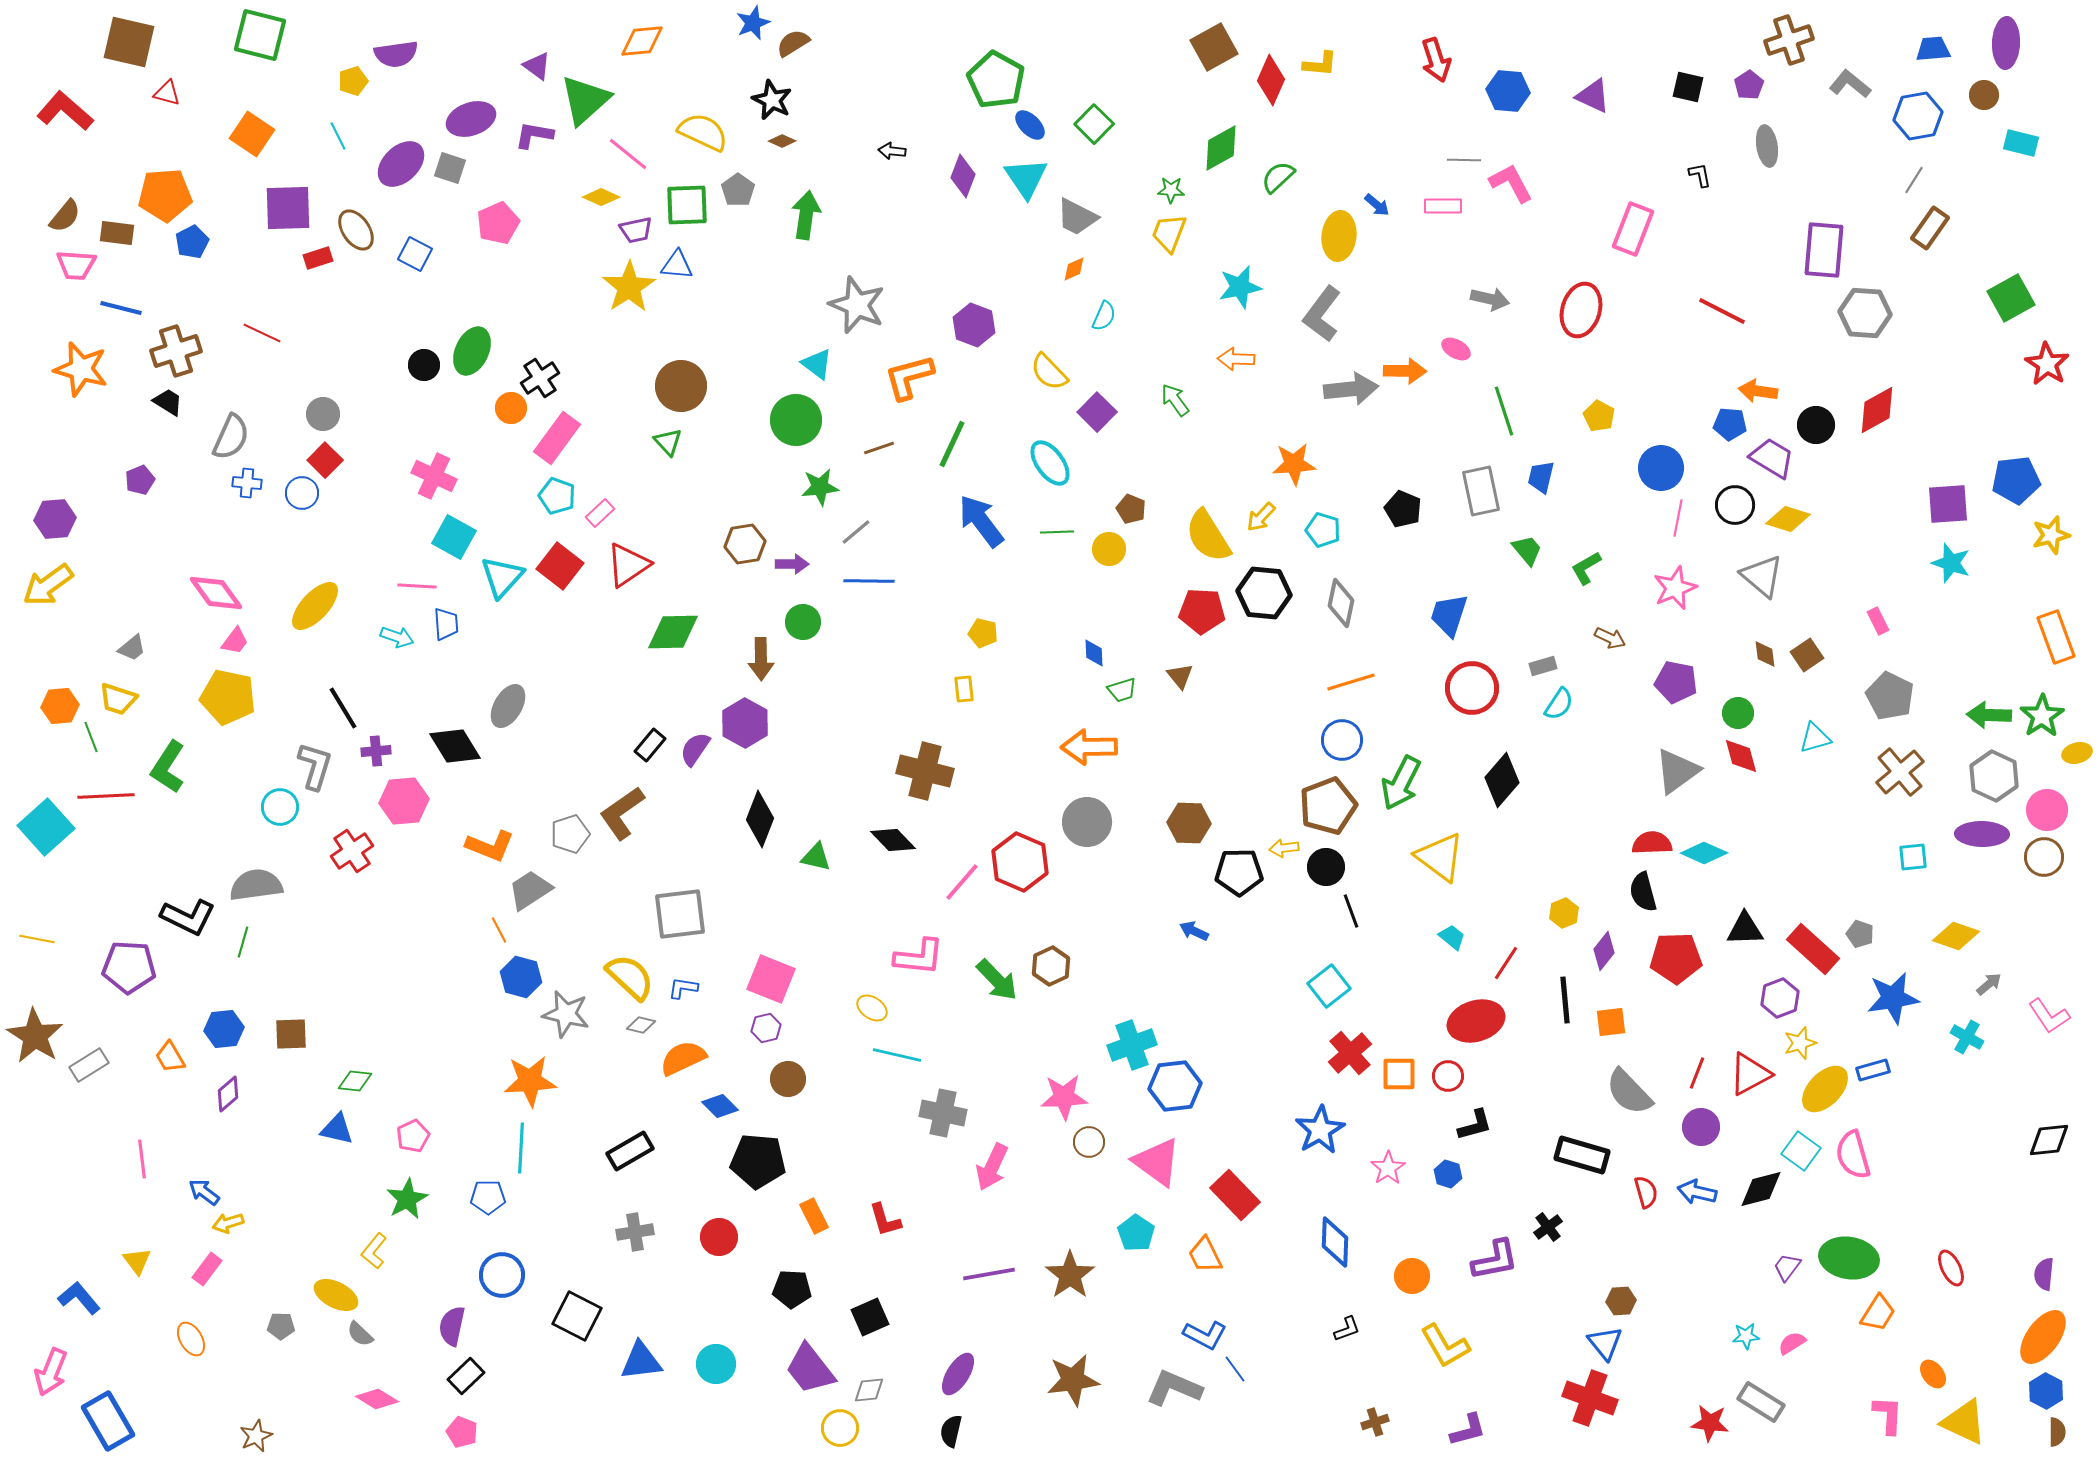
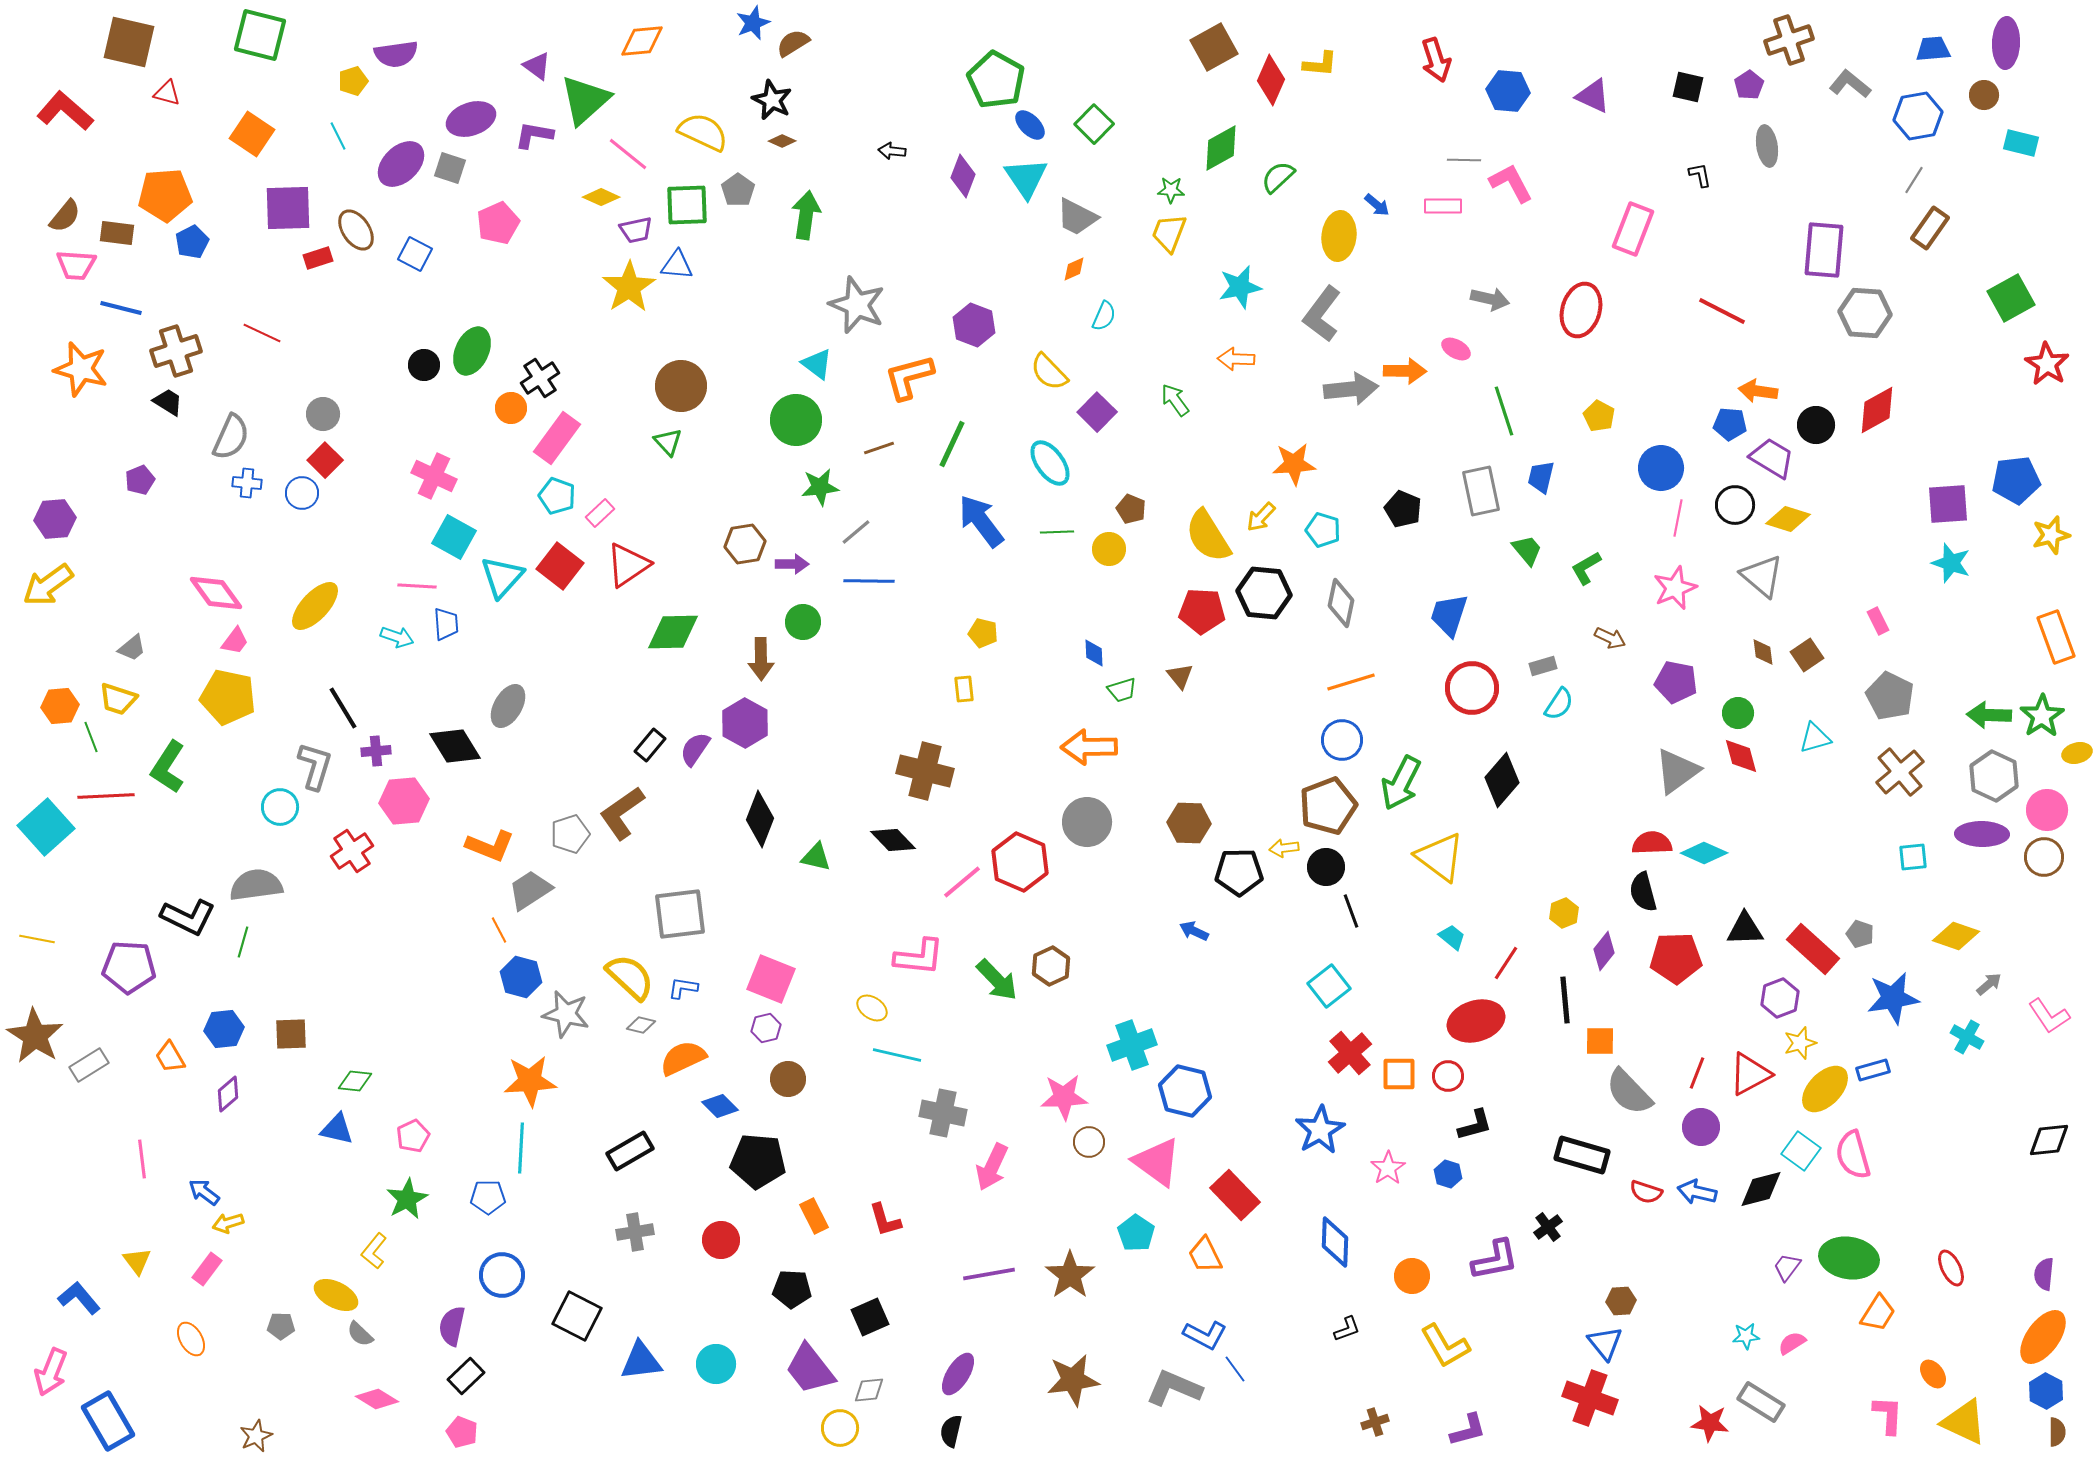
brown diamond at (1765, 654): moved 2 px left, 2 px up
pink line at (962, 882): rotated 9 degrees clockwise
orange square at (1611, 1022): moved 11 px left, 19 px down; rotated 8 degrees clockwise
blue hexagon at (1175, 1086): moved 10 px right, 5 px down; rotated 21 degrees clockwise
red semicircle at (1646, 1192): rotated 124 degrees clockwise
red circle at (719, 1237): moved 2 px right, 3 px down
